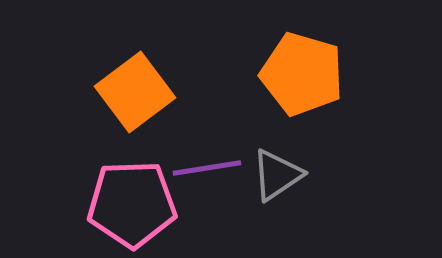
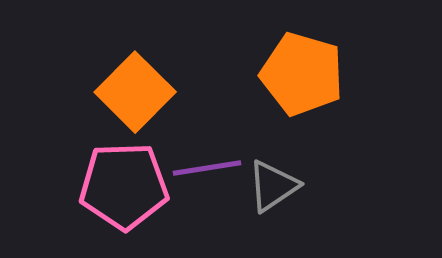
orange square: rotated 8 degrees counterclockwise
gray triangle: moved 4 px left, 11 px down
pink pentagon: moved 8 px left, 18 px up
